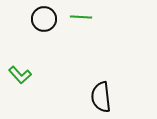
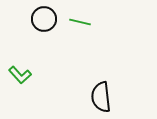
green line: moved 1 px left, 5 px down; rotated 10 degrees clockwise
